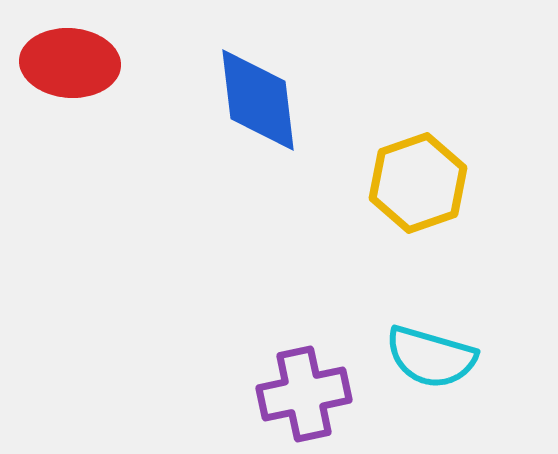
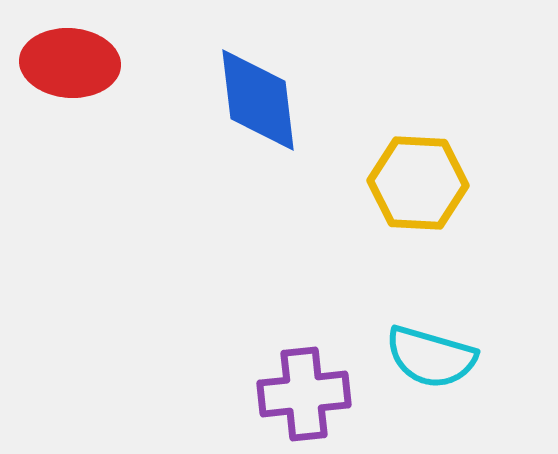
yellow hexagon: rotated 22 degrees clockwise
purple cross: rotated 6 degrees clockwise
